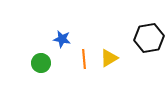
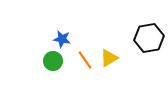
orange line: moved 1 px right, 1 px down; rotated 30 degrees counterclockwise
green circle: moved 12 px right, 2 px up
